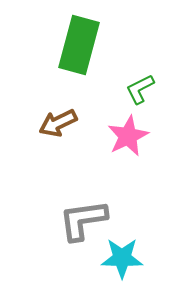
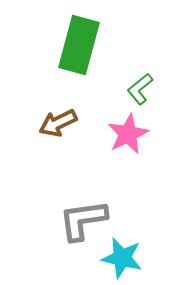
green L-shape: rotated 12 degrees counterclockwise
pink star: moved 2 px up
cyan star: rotated 12 degrees clockwise
